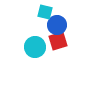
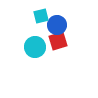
cyan square: moved 4 px left, 4 px down; rotated 28 degrees counterclockwise
